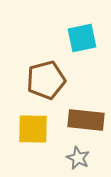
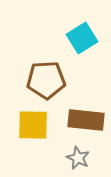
cyan square: rotated 20 degrees counterclockwise
brown pentagon: rotated 12 degrees clockwise
yellow square: moved 4 px up
